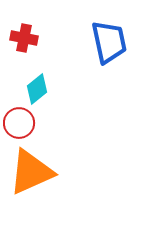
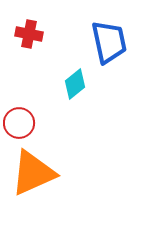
red cross: moved 5 px right, 4 px up
cyan diamond: moved 38 px right, 5 px up
orange triangle: moved 2 px right, 1 px down
